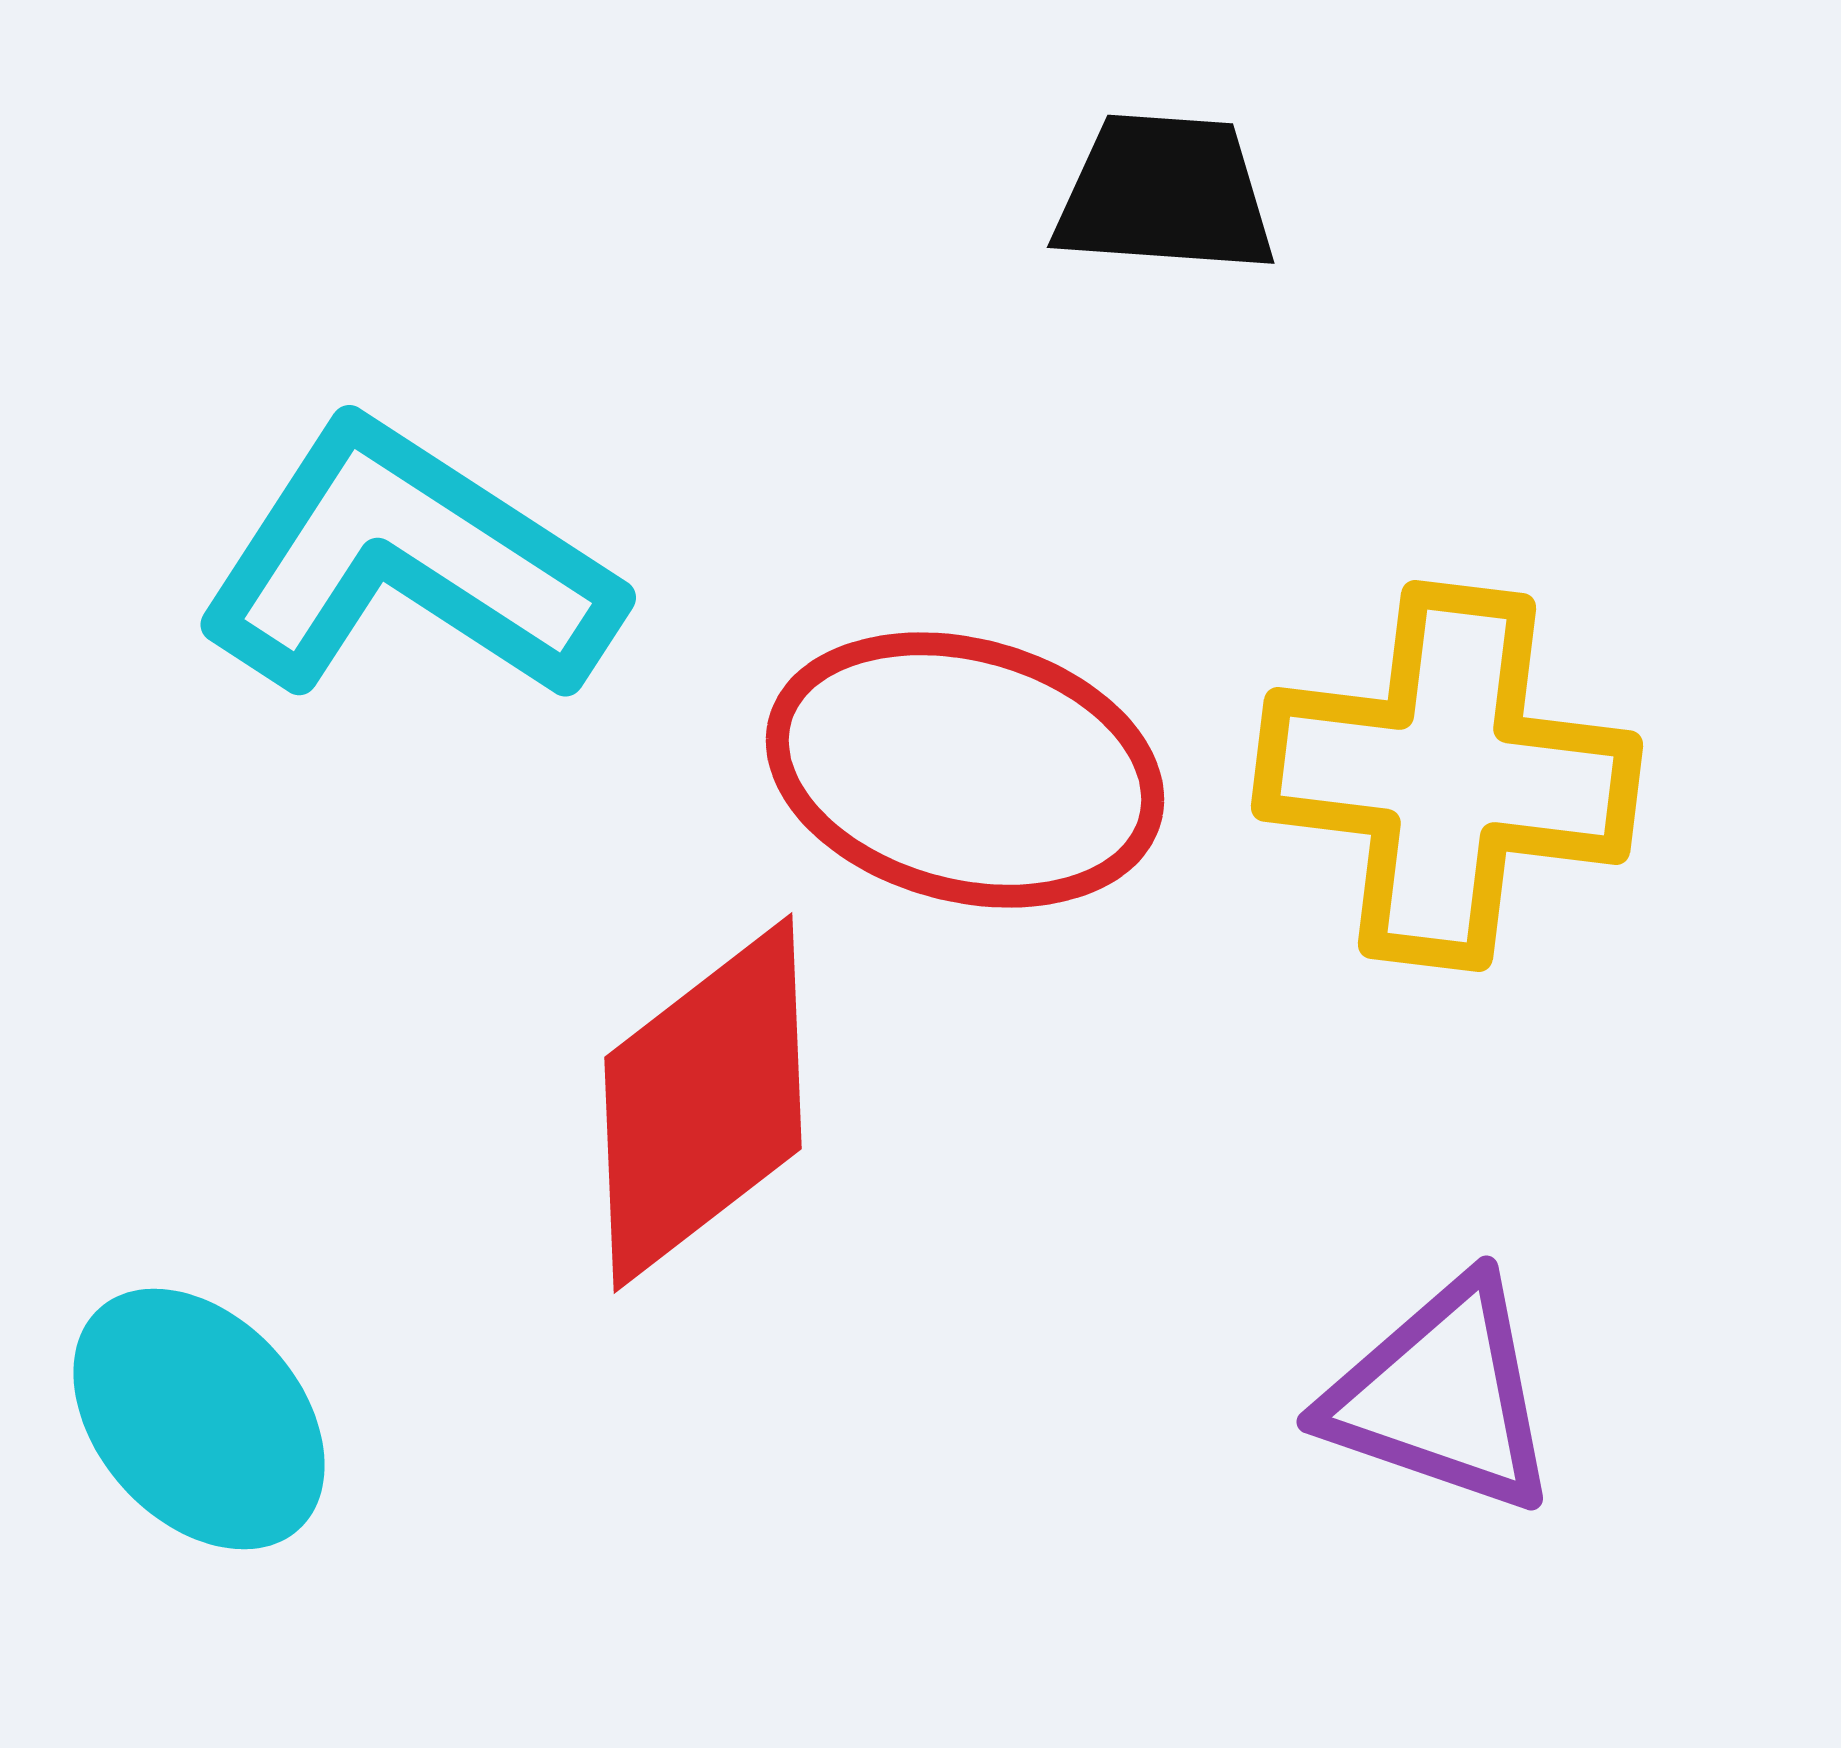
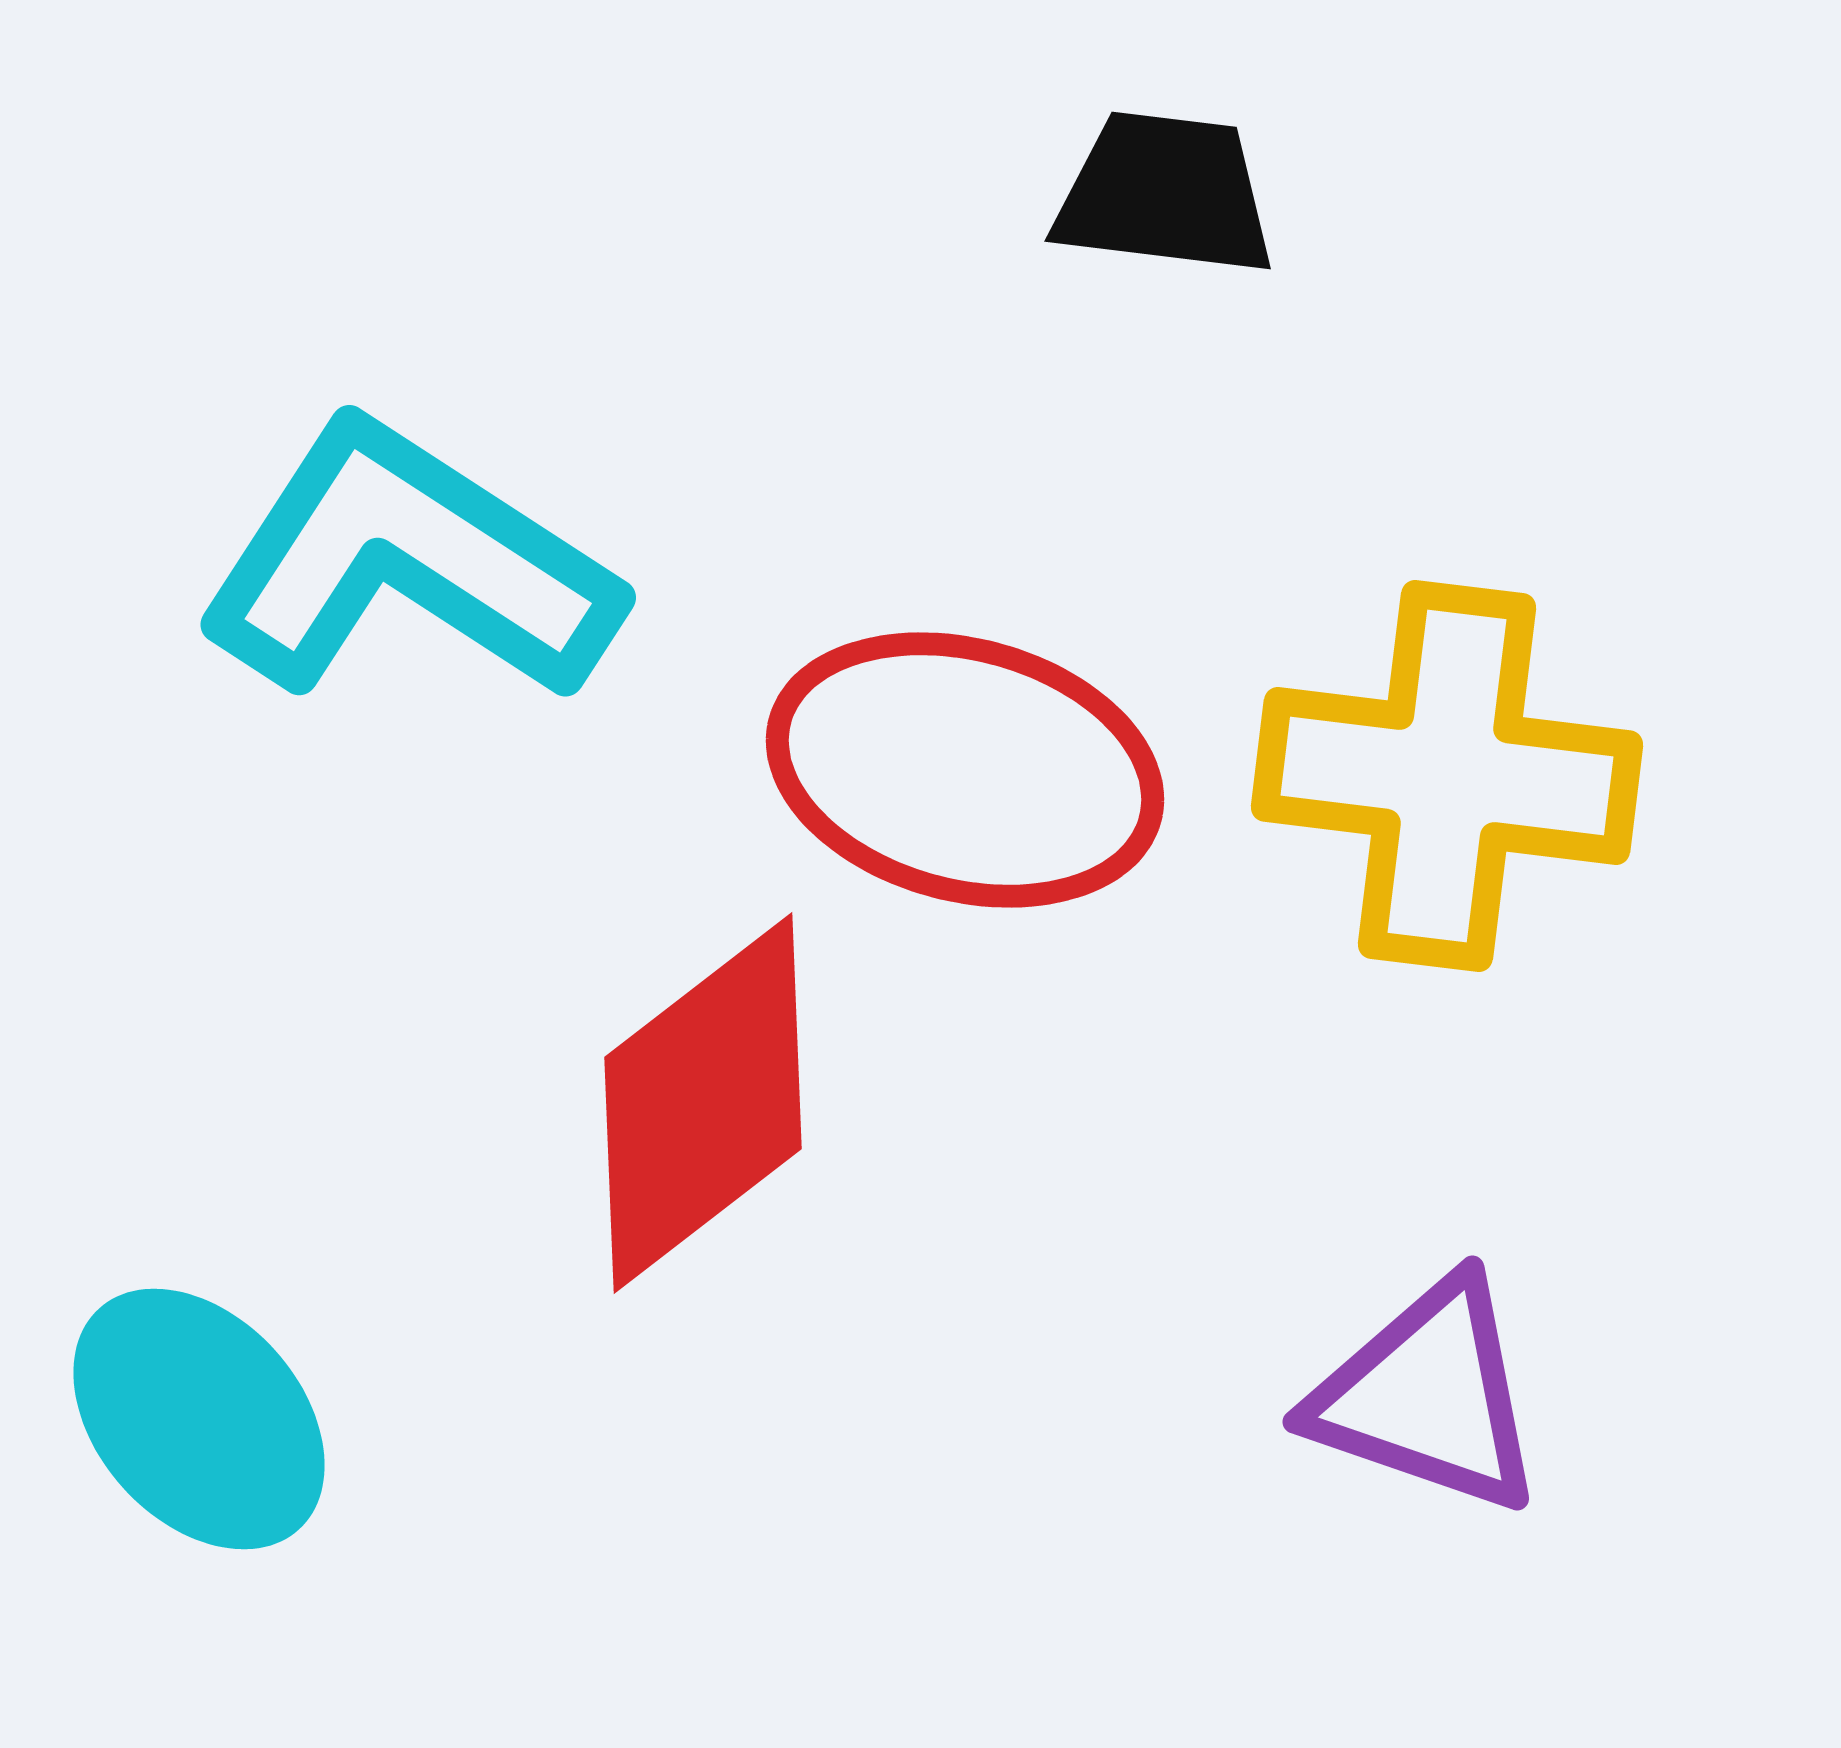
black trapezoid: rotated 3 degrees clockwise
purple triangle: moved 14 px left
